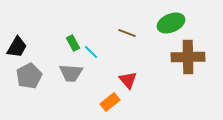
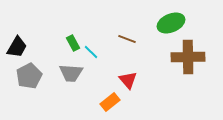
brown line: moved 6 px down
